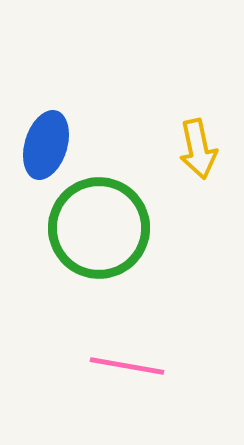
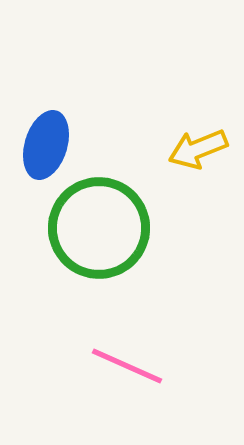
yellow arrow: rotated 80 degrees clockwise
pink line: rotated 14 degrees clockwise
